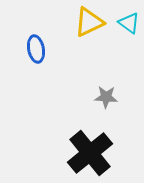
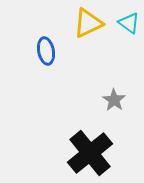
yellow triangle: moved 1 px left, 1 px down
blue ellipse: moved 10 px right, 2 px down
gray star: moved 8 px right, 3 px down; rotated 30 degrees clockwise
